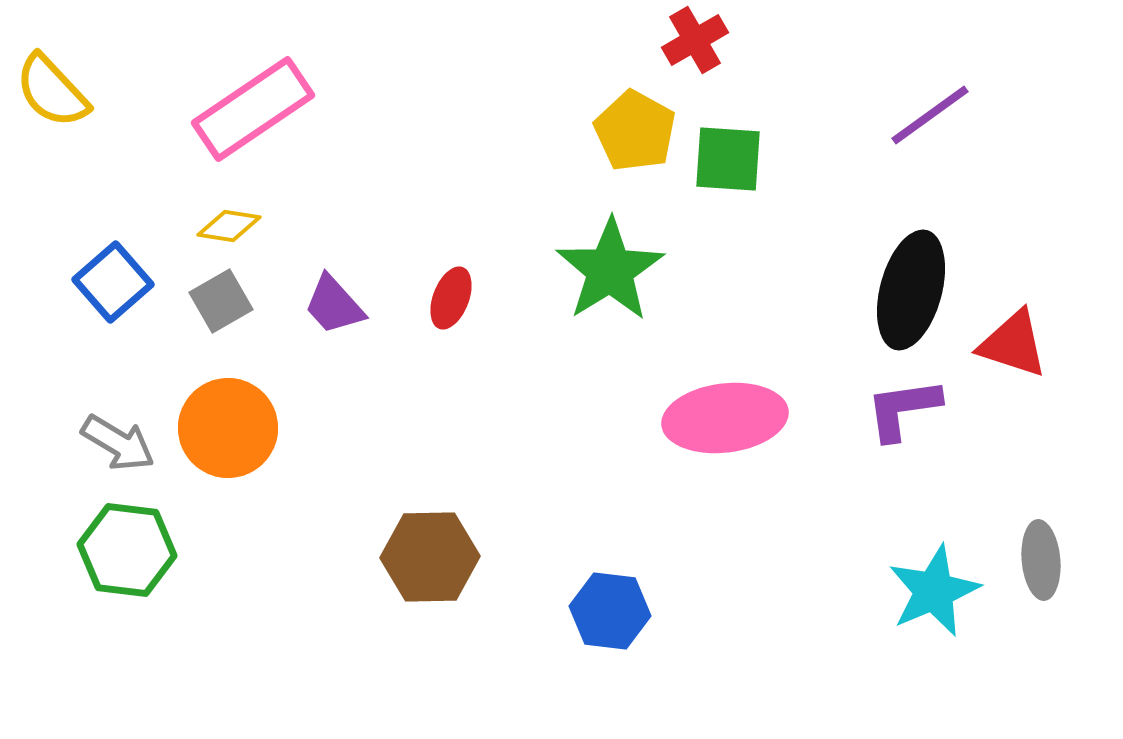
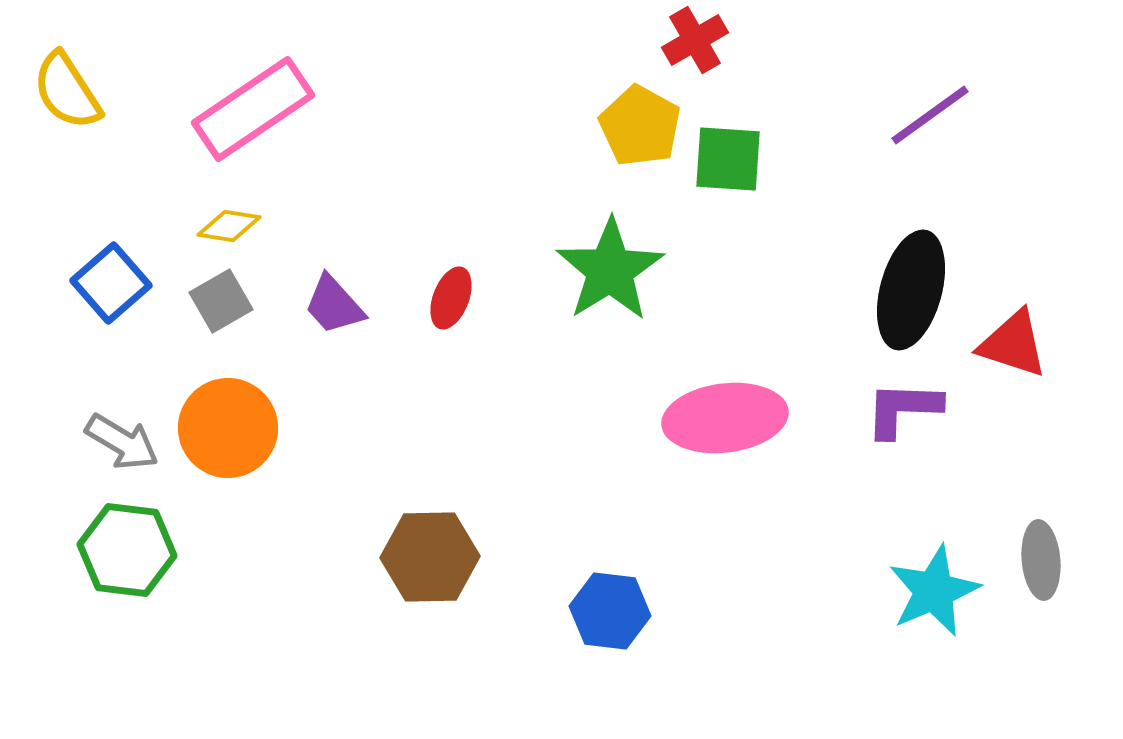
yellow semicircle: moved 15 px right; rotated 10 degrees clockwise
yellow pentagon: moved 5 px right, 5 px up
blue square: moved 2 px left, 1 px down
purple L-shape: rotated 10 degrees clockwise
gray arrow: moved 4 px right, 1 px up
